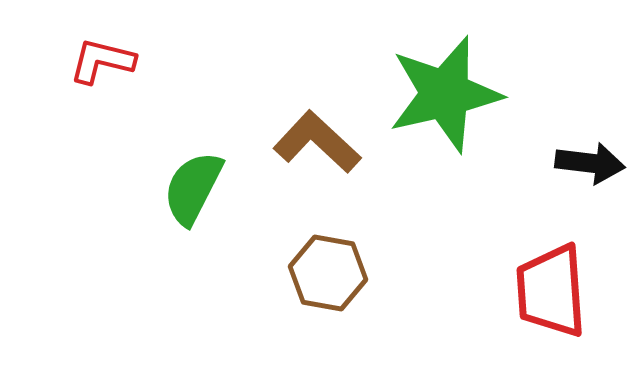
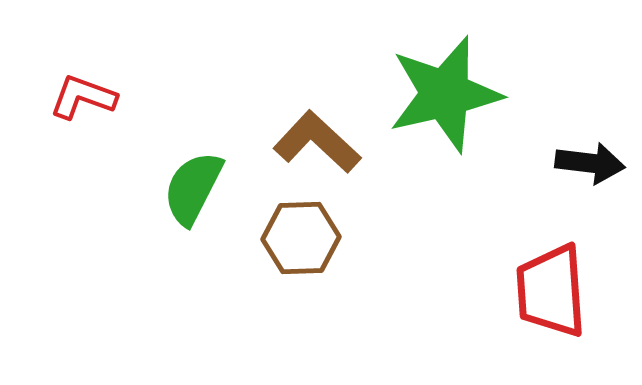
red L-shape: moved 19 px left, 36 px down; rotated 6 degrees clockwise
brown hexagon: moved 27 px left, 35 px up; rotated 12 degrees counterclockwise
